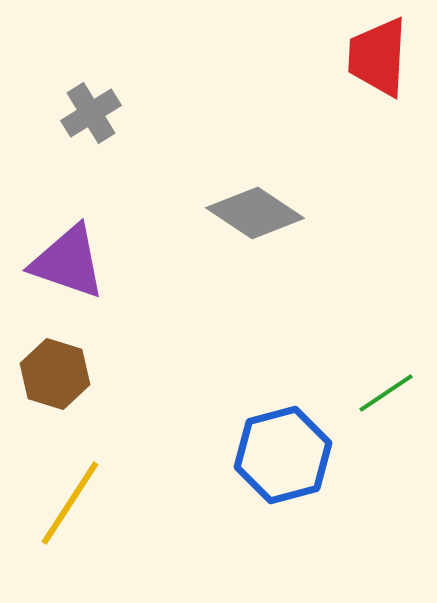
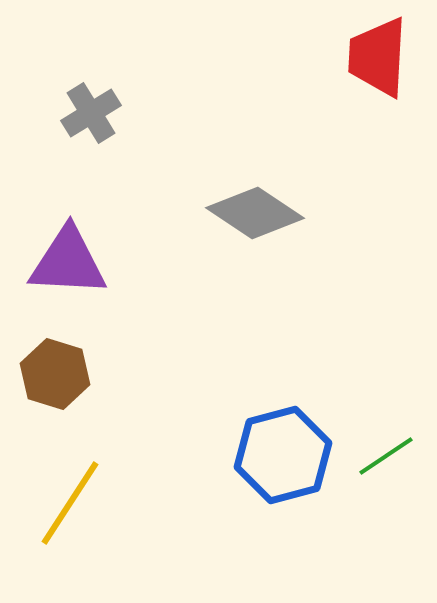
purple triangle: rotated 16 degrees counterclockwise
green line: moved 63 px down
